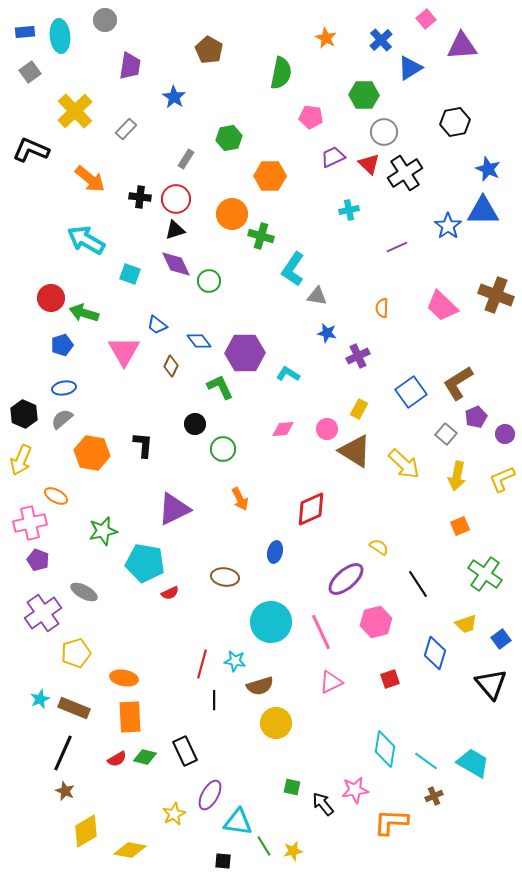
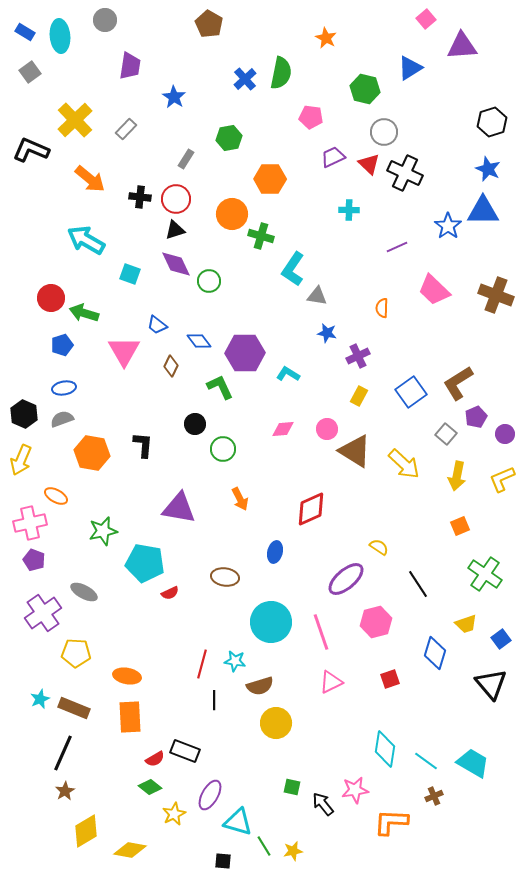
blue rectangle at (25, 32): rotated 36 degrees clockwise
blue cross at (381, 40): moved 136 px left, 39 px down
brown pentagon at (209, 50): moved 26 px up
green hexagon at (364, 95): moved 1 px right, 6 px up; rotated 12 degrees clockwise
yellow cross at (75, 111): moved 9 px down
black hexagon at (455, 122): moved 37 px right; rotated 8 degrees counterclockwise
black cross at (405, 173): rotated 32 degrees counterclockwise
orange hexagon at (270, 176): moved 3 px down
cyan cross at (349, 210): rotated 12 degrees clockwise
pink trapezoid at (442, 306): moved 8 px left, 16 px up
yellow rectangle at (359, 409): moved 13 px up
gray semicircle at (62, 419): rotated 20 degrees clockwise
purple triangle at (174, 509): moved 5 px right, 1 px up; rotated 36 degrees clockwise
purple pentagon at (38, 560): moved 4 px left
pink line at (321, 632): rotated 6 degrees clockwise
yellow pentagon at (76, 653): rotated 20 degrees clockwise
orange ellipse at (124, 678): moved 3 px right, 2 px up
black rectangle at (185, 751): rotated 44 degrees counterclockwise
green diamond at (145, 757): moved 5 px right, 30 px down; rotated 25 degrees clockwise
red semicircle at (117, 759): moved 38 px right
brown star at (65, 791): rotated 18 degrees clockwise
cyan triangle at (238, 822): rotated 8 degrees clockwise
